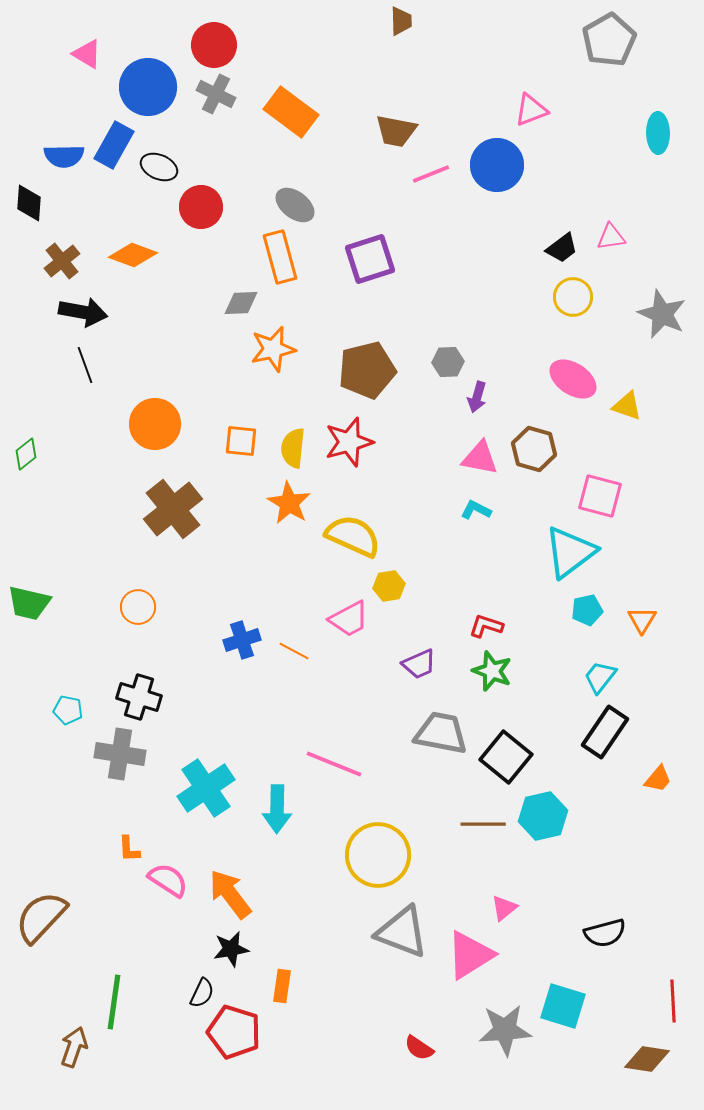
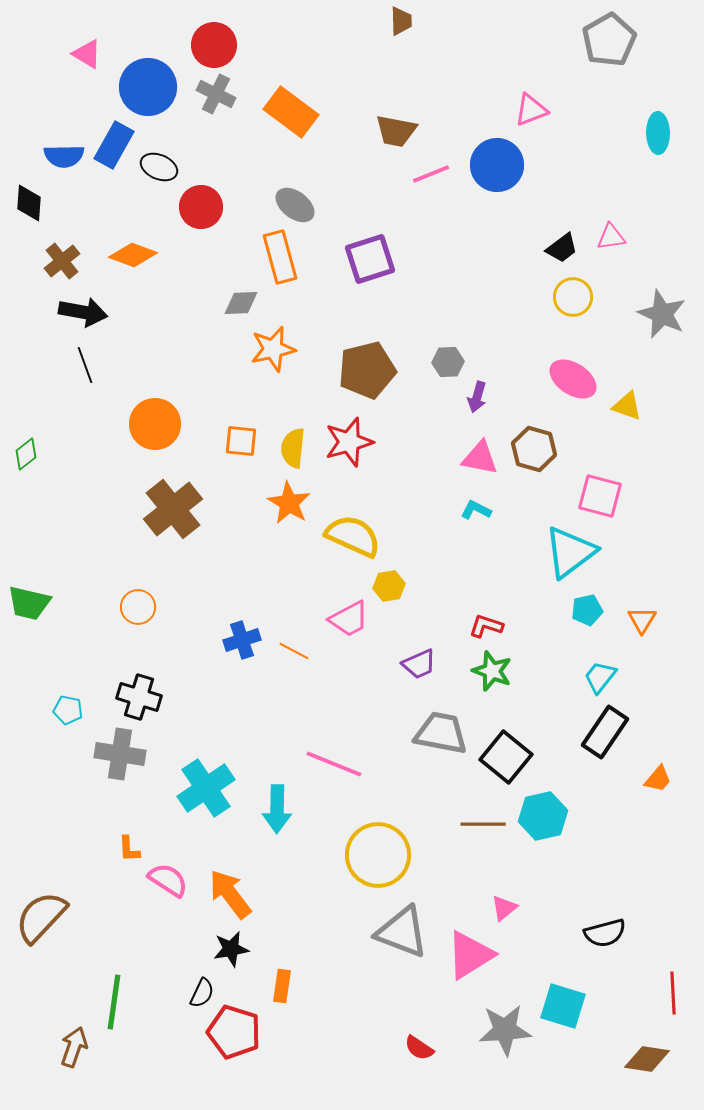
red line at (673, 1001): moved 8 px up
